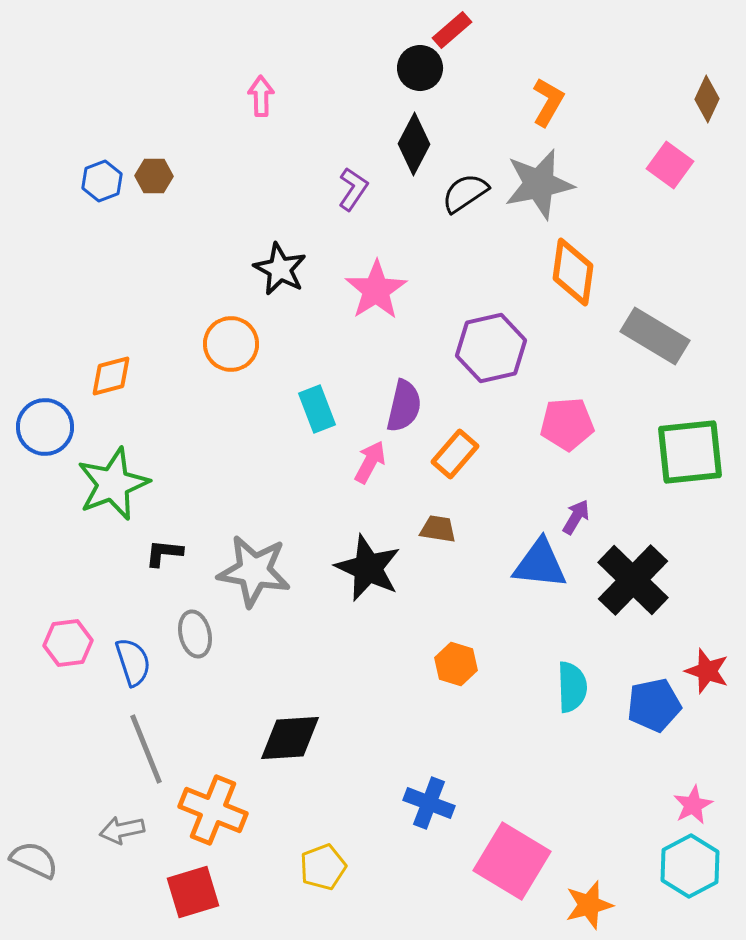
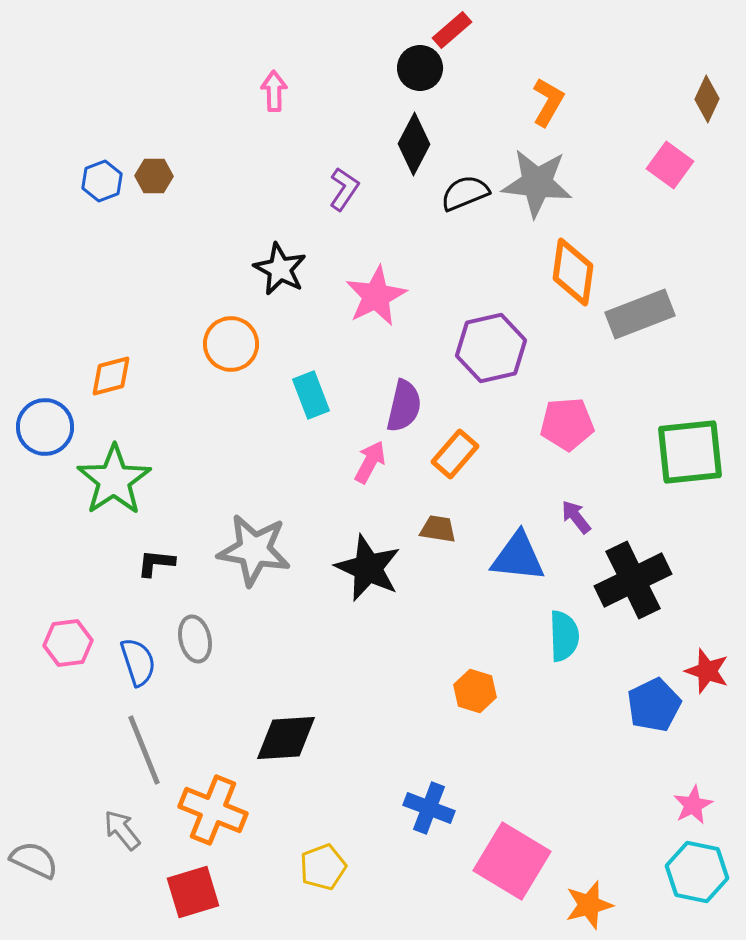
pink arrow at (261, 96): moved 13 px right, 5 px up
gray star at (539, 184): moved 2 px left, 1 px up; rotated 18 degrees clockwise
purple L-shape at (353, 189): moved 9 px left
black semicircle at (465, 193): rotated 12 degrees clockwise
pink star at (376, 290): moved 6 px down; rotated 6 degrees clockwise
gray rectangle at (655, 336): moved 15 px left, 22 px up; rotated 52 degrees counterclockwise
cyan rectangle at (317, 409): moved 6 px left, 14 px up
green star at (113, 484): moved 1 px right, 4 px up; rotated 12 degrees counterclockwise
purple arrow at (576, 517): rotated 69 degrees counterclockwise
black L-shape at (164, 553): moved 8 px left, 10 px down
blue triangle at (540, 564): moved 22 px left, 7 px up
gray star at (254, 571): moved 21 px up
black cross at (633, 580): rotated 20 degrees clockwise
gray ellipse at (195, 634): moved 5 px down
blue semicircle at (133, 662): moved 5 px right
orange hexagon at (456, 664): moved 19 px right, 27 px down
cyan semicircle at (572, 687): moved 8 px left, 51 px up
blue pentagon at (654, 705): rotated 14 degrees counterclockwise
black diamond at (290, 738): moved 4 px left
gray line at (146, 749): moved 2 px left, 1 px down
blue cross at (429, 803): moved 5 px down
gray arrow at (122, 830): rotated 63 degrees clockwise
cyan hexagon at (690, 866): moved 7 px right, 6 px down; rotated 20 degrees counterclockwise
